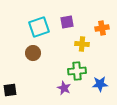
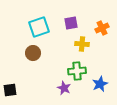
purple square: moved 4 px right, 1 px down
orange cross: rotated 16 degrees counterclockwise
blue star: rotated 21 degrees counterclockwise
